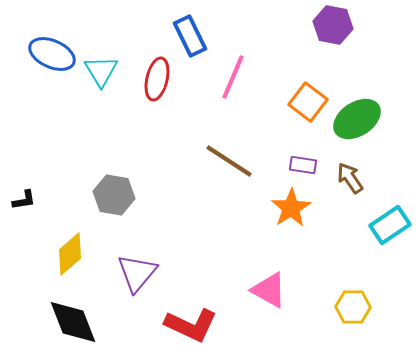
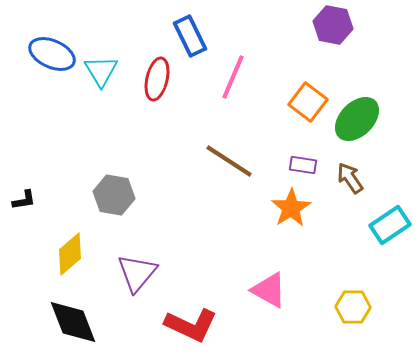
green ellipse: rotated 12 degrees counterclockwise
